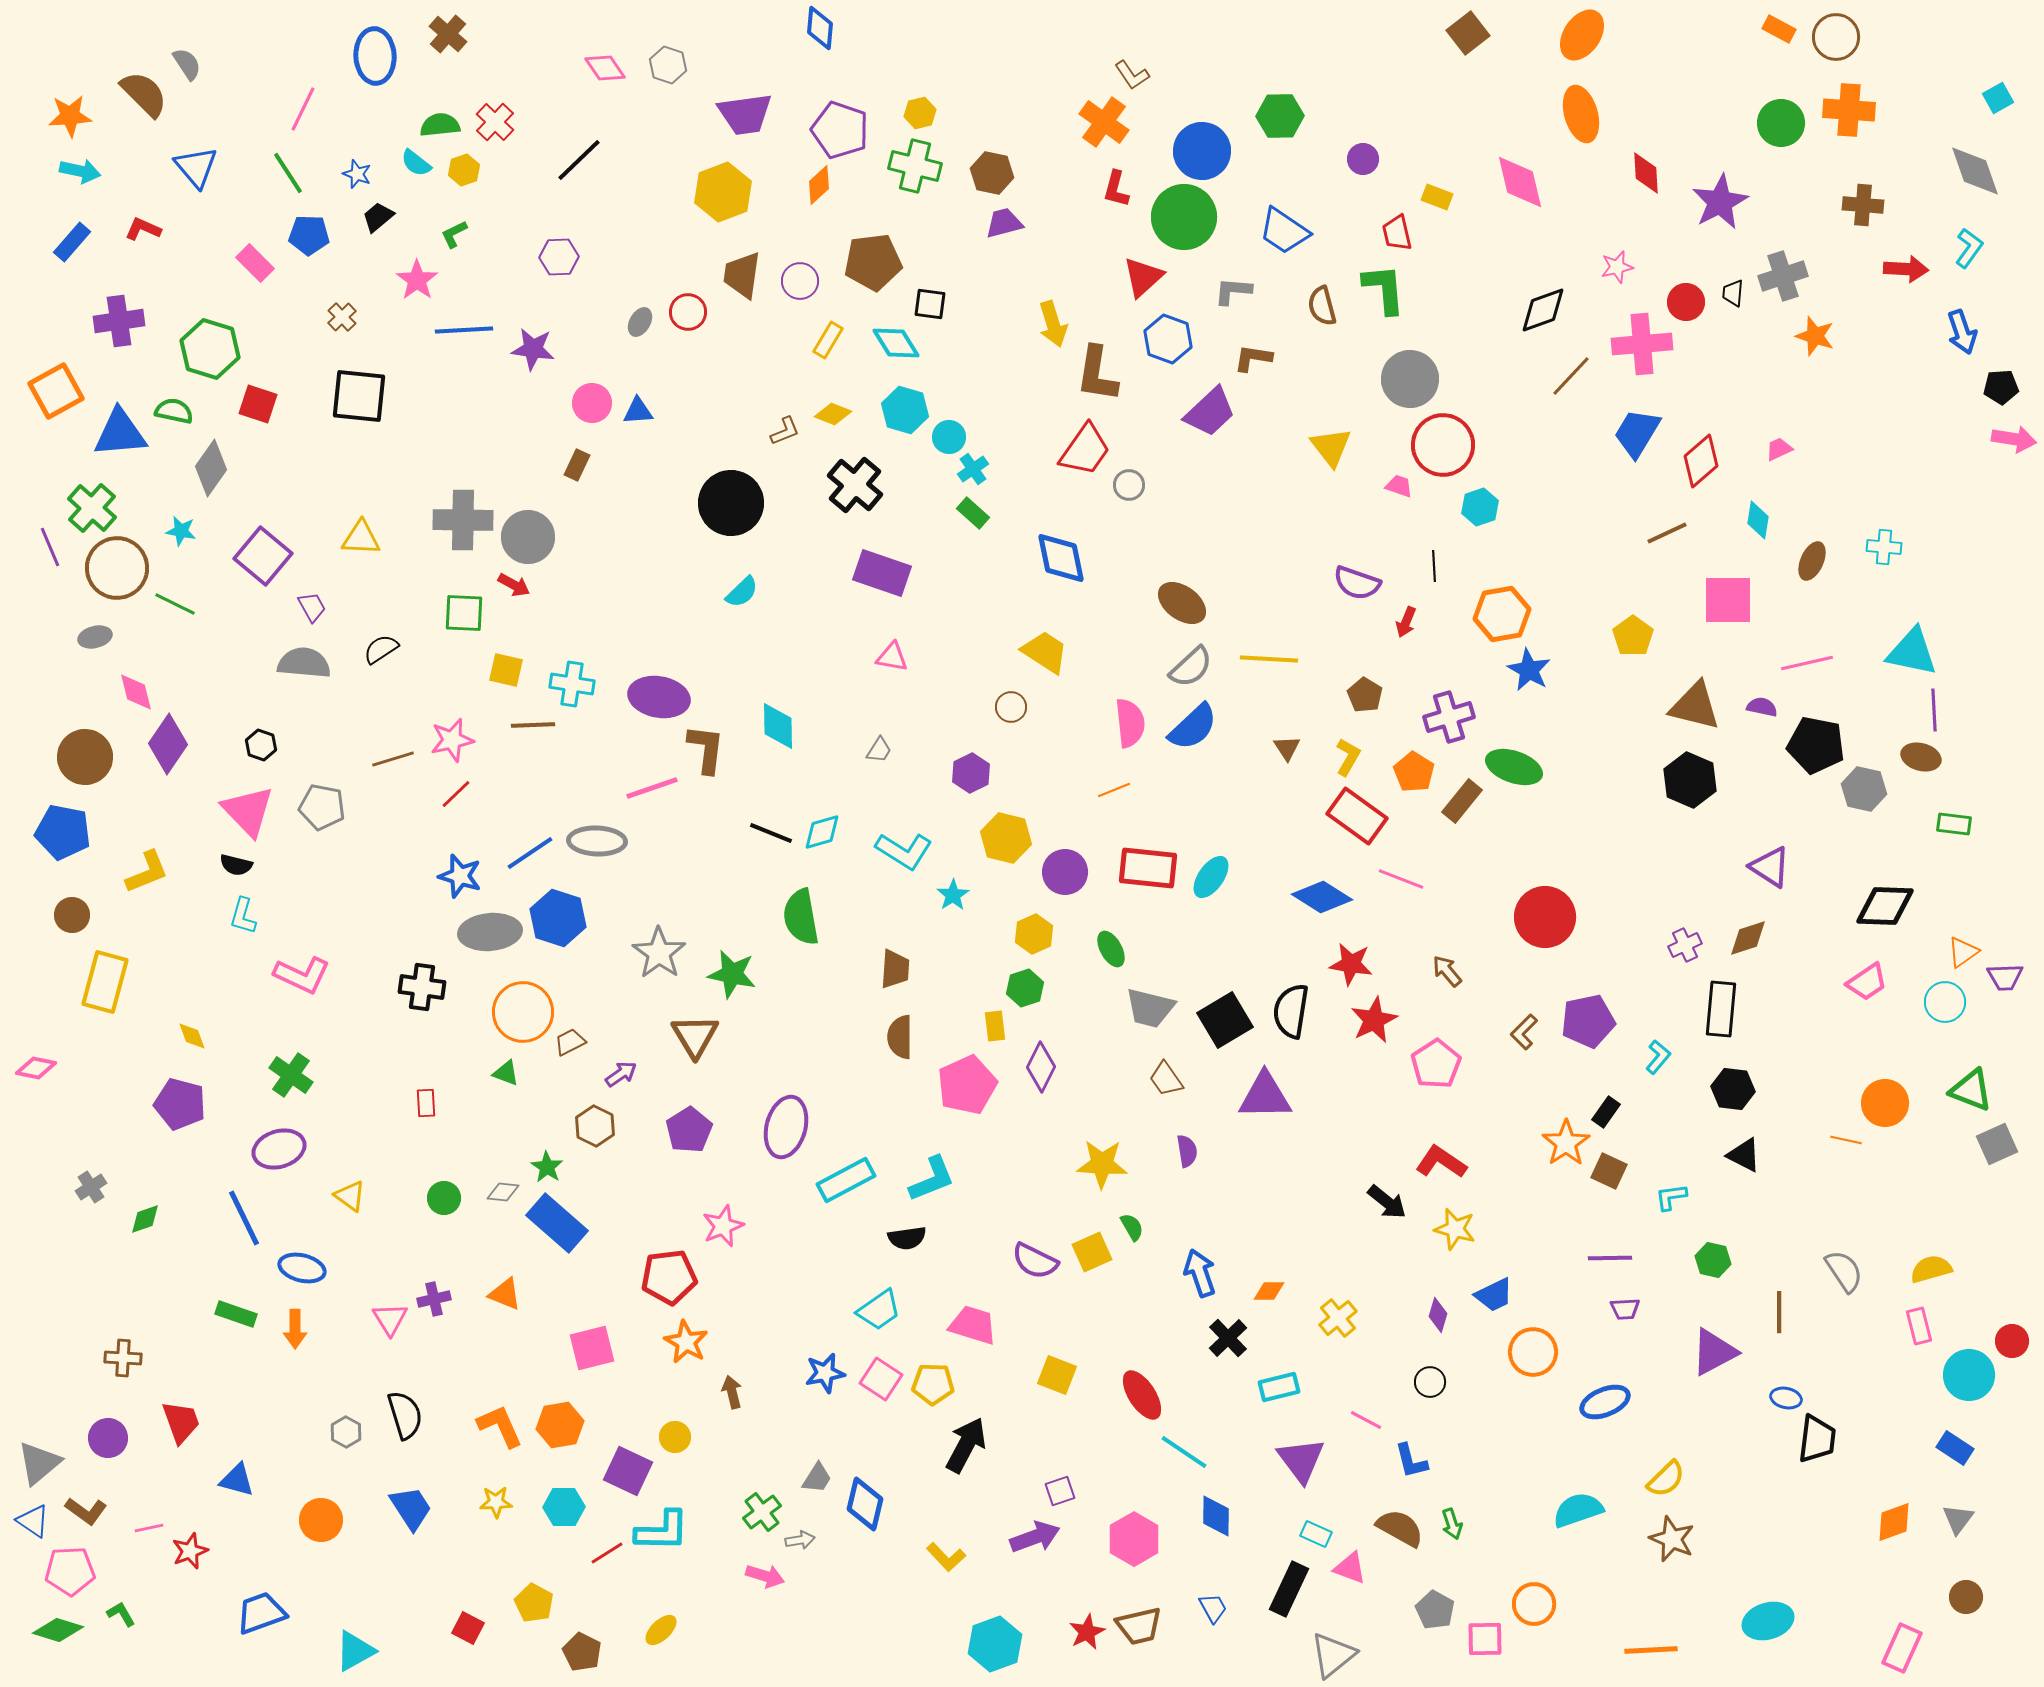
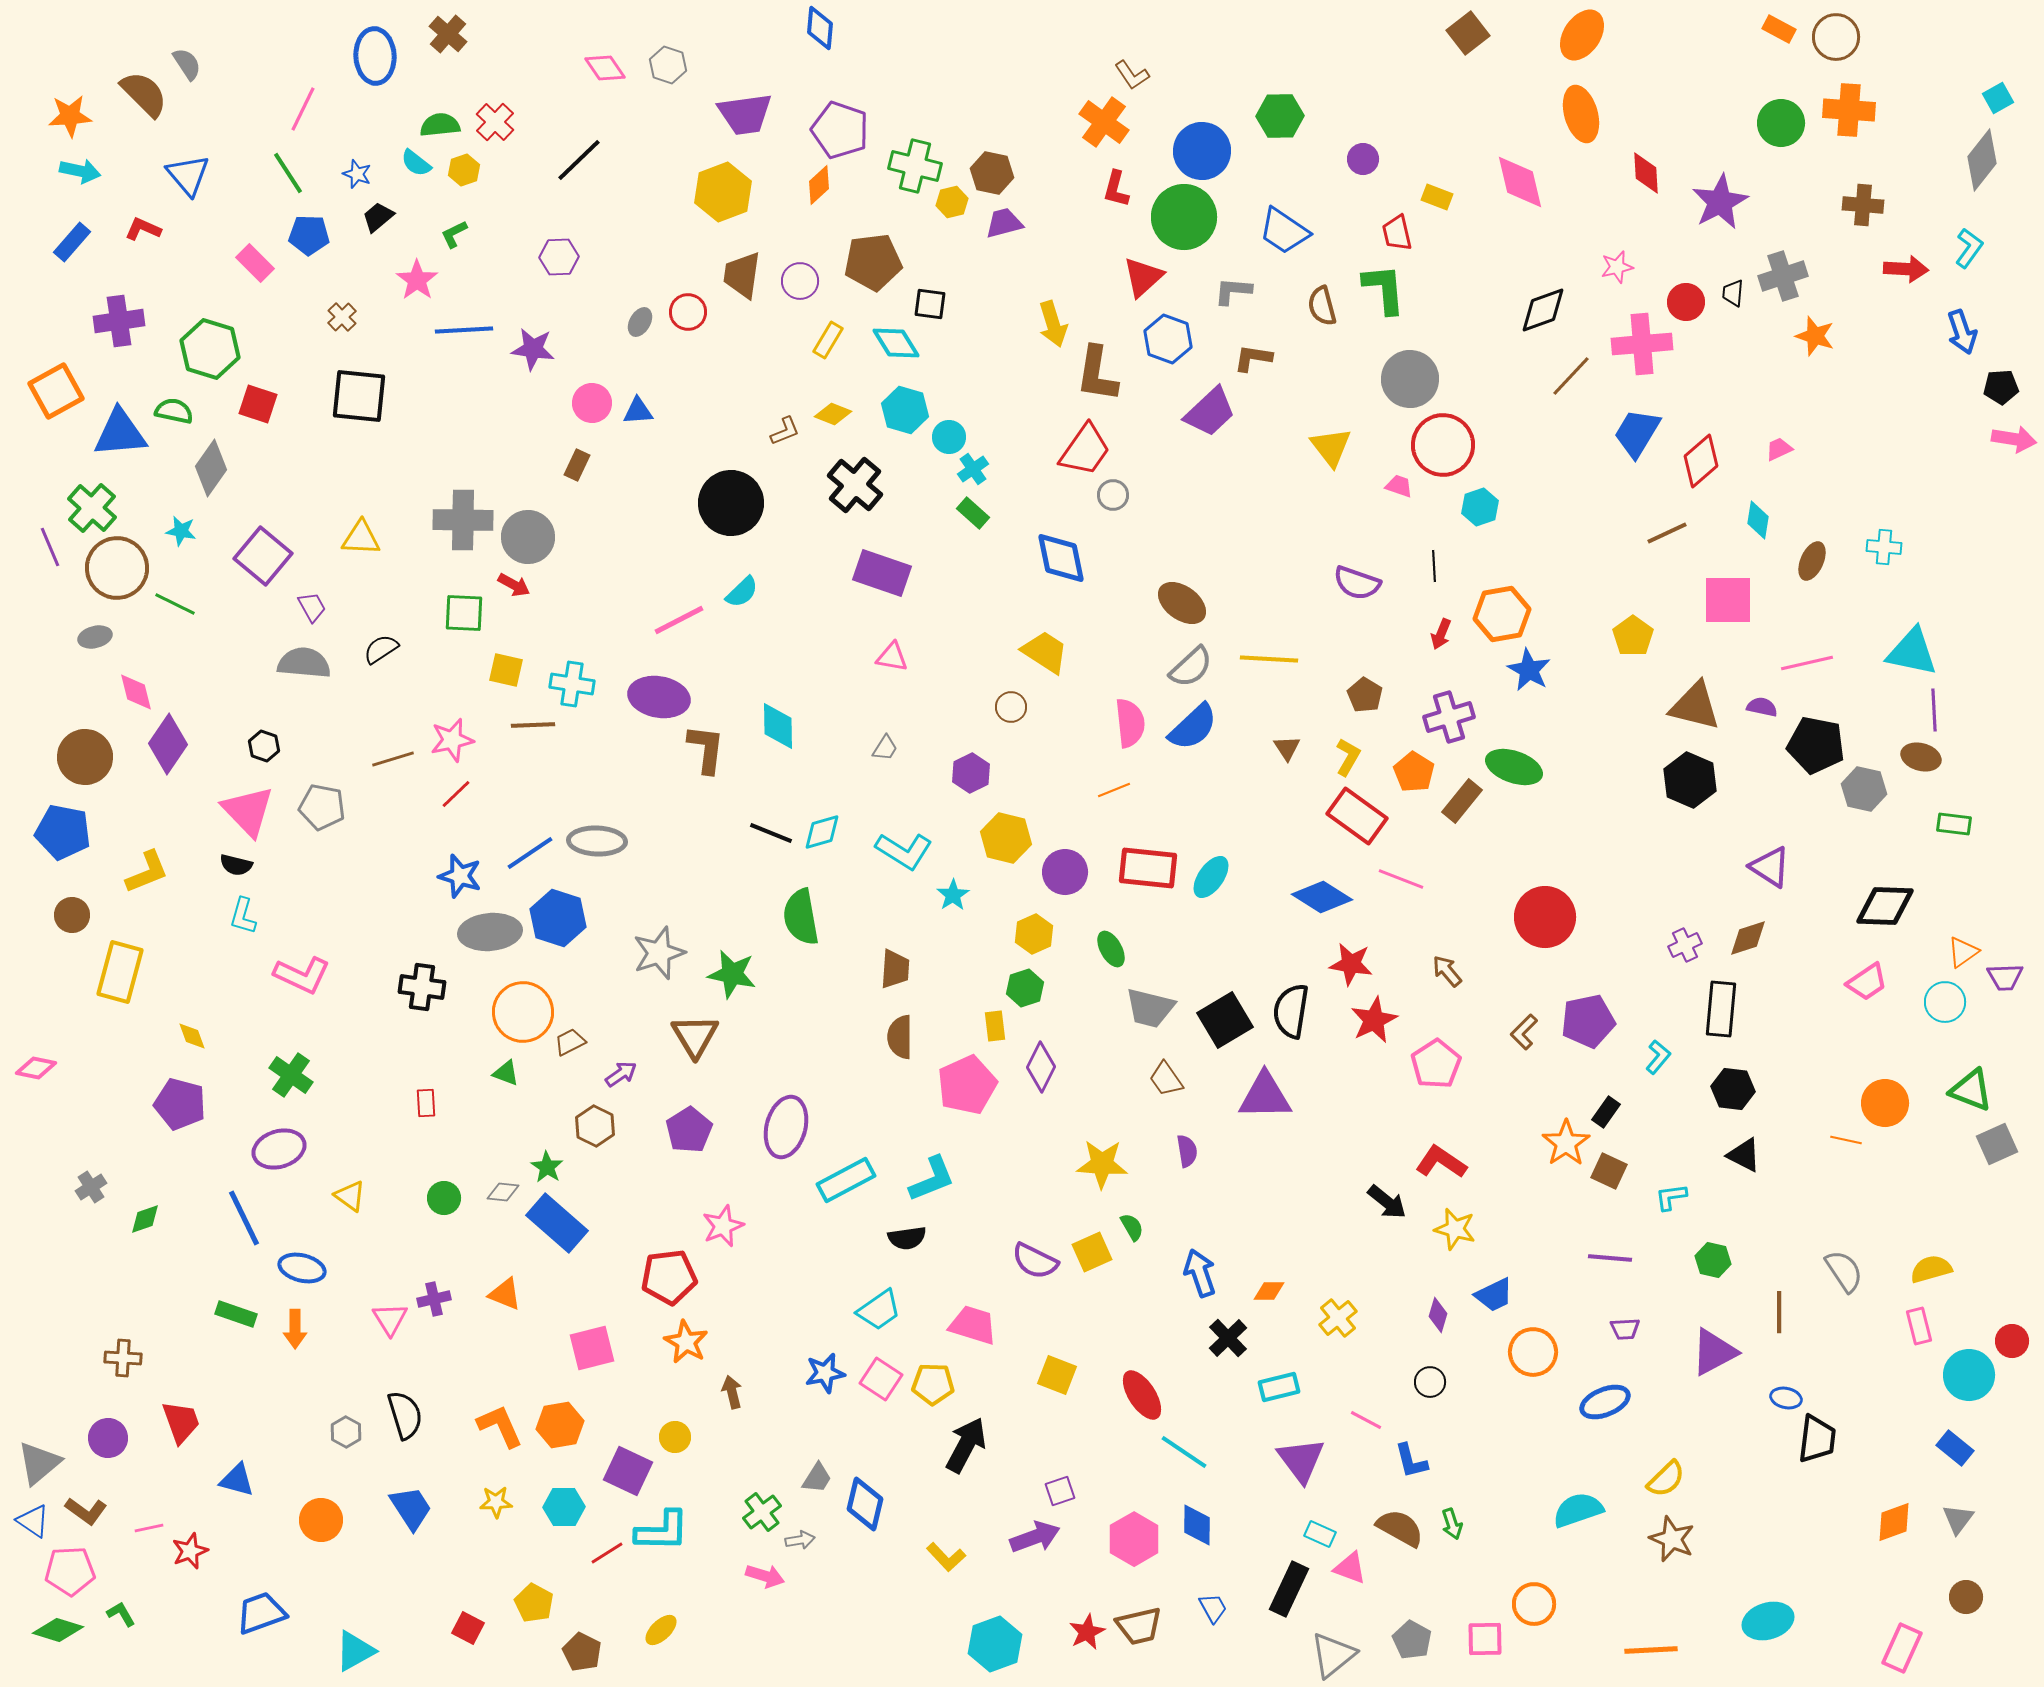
yellow hexagon at (920, 113): moved 32 px right, 89 px down
blue triangle at (196, 167): moved 8 px left, 8 px down
gray diamond at (1975, 171): moved 7 px right, 11 px up; rotated 58 degrees clockwise
gray circle at (1129, 485): moved 16 px left, 10 px down
red arrow at (1406, 622): moved 35 px right, 12 px down
black hexagon at (261, 745): moved 3 px right, 1 px down
gray trapezoid at (879, 750): moved 6 px right, 2 px up
pink line at (652, 788): moved 27 px right, 168 px up; rotated 8 degrees counterclockwise
gray star at (659, 953): rotated 18 degrees clockwise
yellow rectangle at (105, 982): moved 15 px right, 10 px up
purple line at (1610, 1258): rotated 6 degrees clockwise
purple trapezoid at (1625, 1309): moved 20 px down
blue rectangle at (1955, 1448): rotated 6 degrees clockwise
blue diamond at (1216, 1516): moved 19 px left, 9 px down
cyan rectangle at (1316, 1534): moved 4 px right
gray pentagon at (1435, 1610): moved 23 px left, 30 px down
